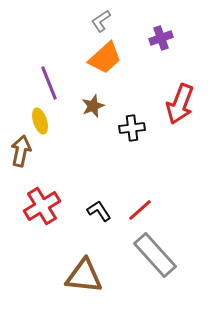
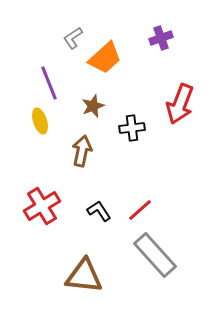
gray L-shape: moved 28 px left, 17 px down
brown arrow: moved 61 px right
